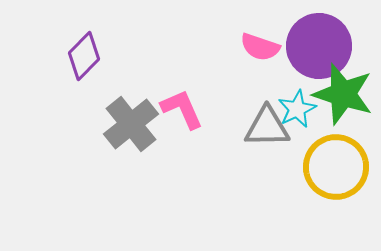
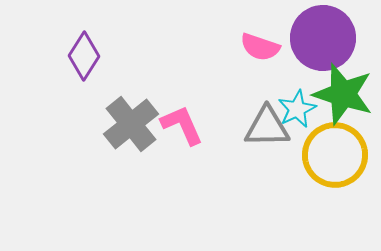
purple circle: moved 4 px right, 8 px up
purple diamond: rotated 12 degrees counterclockwise
pink L-shape: moved 16 px down
yellow circle: moved 1 px left, 12 px up
